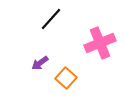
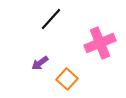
orange square: moved 1 px right, 1 px down
